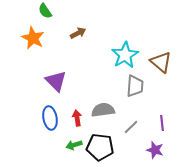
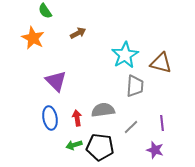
brown triangle: moved 1 px down; rotated 25 degrees counterclockwise
